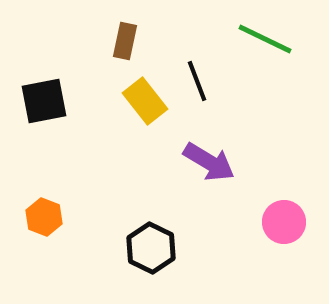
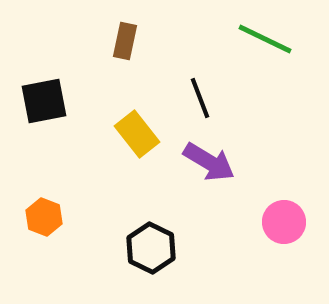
black line: moved 3 px right, 17 px down
yellow rectangle: moved 8 px left, 33 px down
